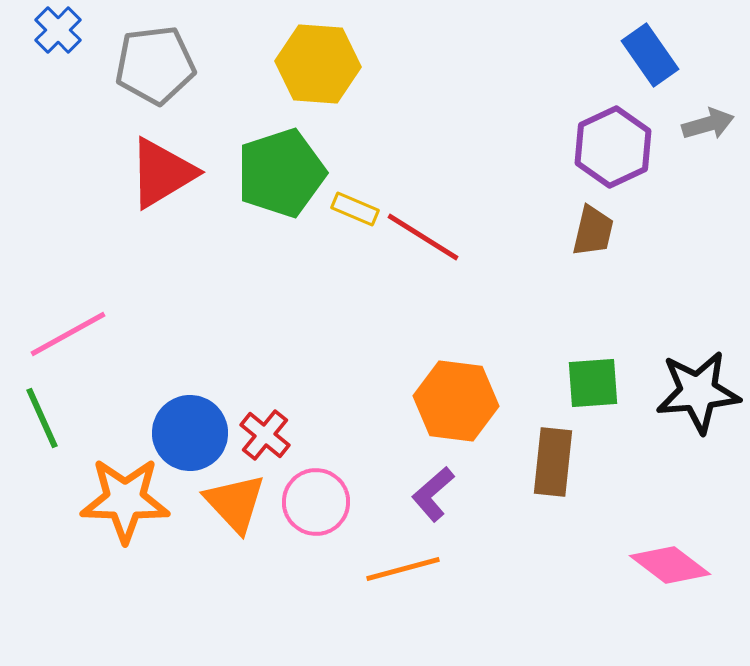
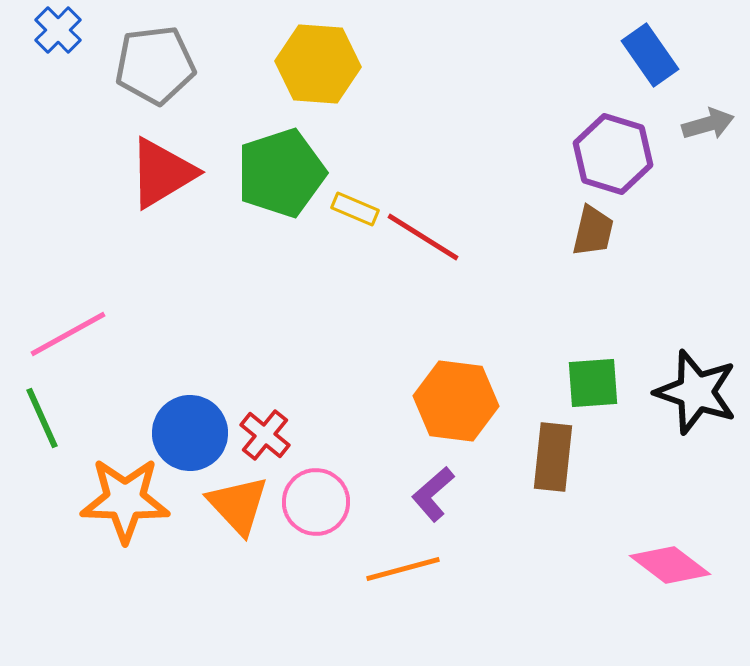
purple hexagon: moved 7 px down; rotated 18 degrees counterclockwise
black star: moved 2 px left; rotated 24 degrees clockwise
brown rectangle: moved 5 px up
orange triangle: moved 3 px right, 2 px down
